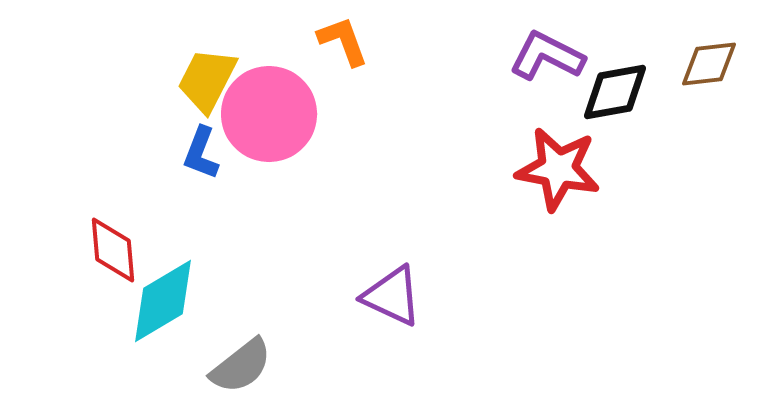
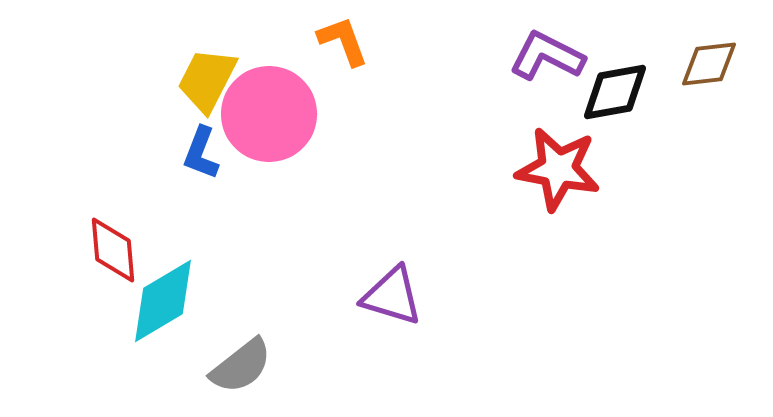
purple triangle: rotated 8 degrees counterclockwise
